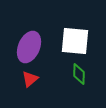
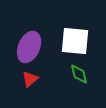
green diamond: rotated 15 degrees counterclockwise
